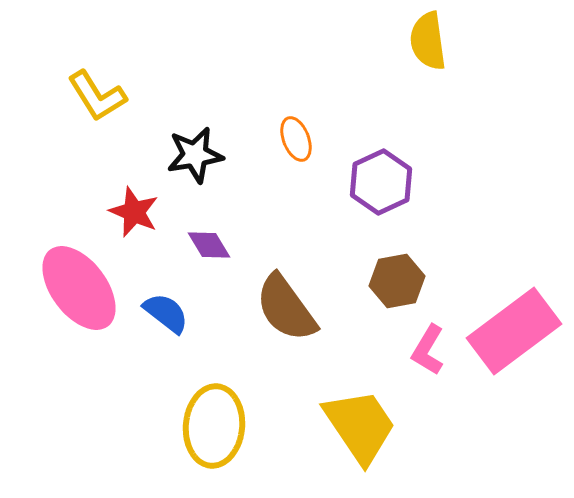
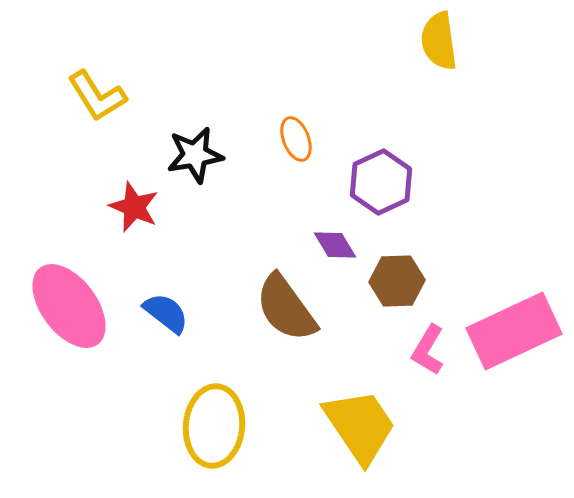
yellow semicircle: moved 11 px right
red star: moved 5 px up
purple diamond: moved 126 px right
brown hexagon: rotated 8 degrees clockwise
pink ellipse: moved 10 px left, 18 px down
pink rectangle: rotated 12 degrees clockwise
